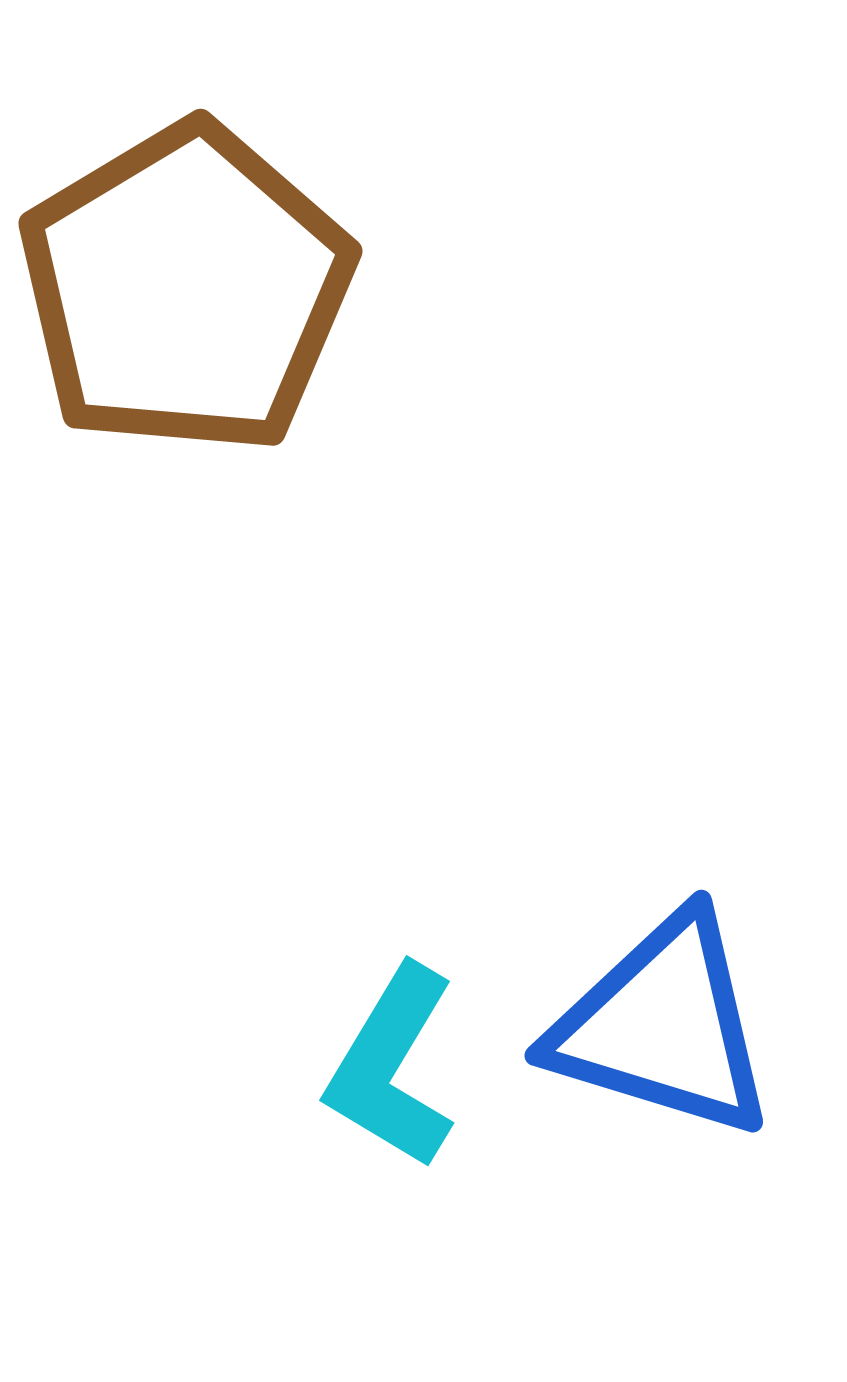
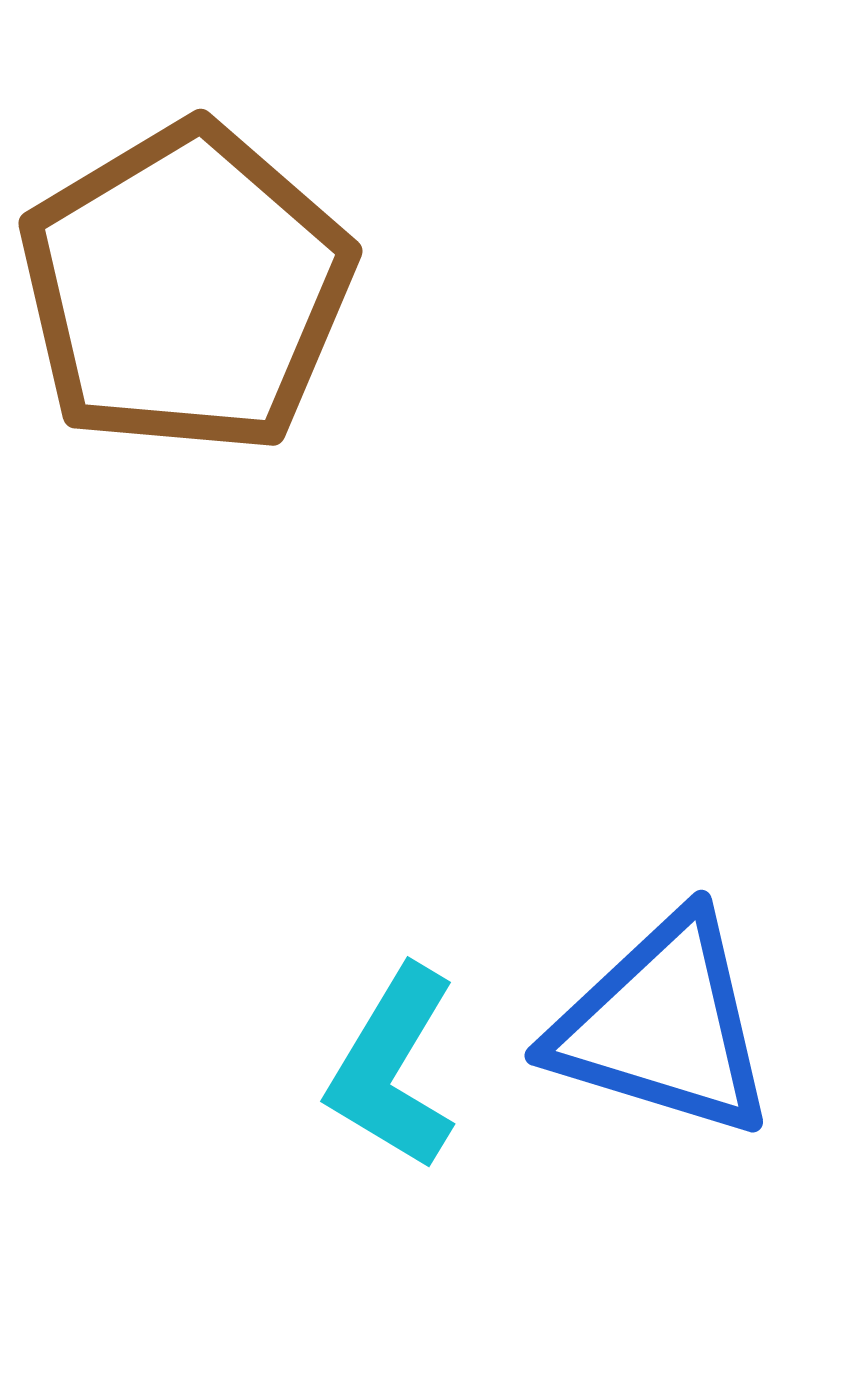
cyan L-shape: moved 1 px right, 1 px down
